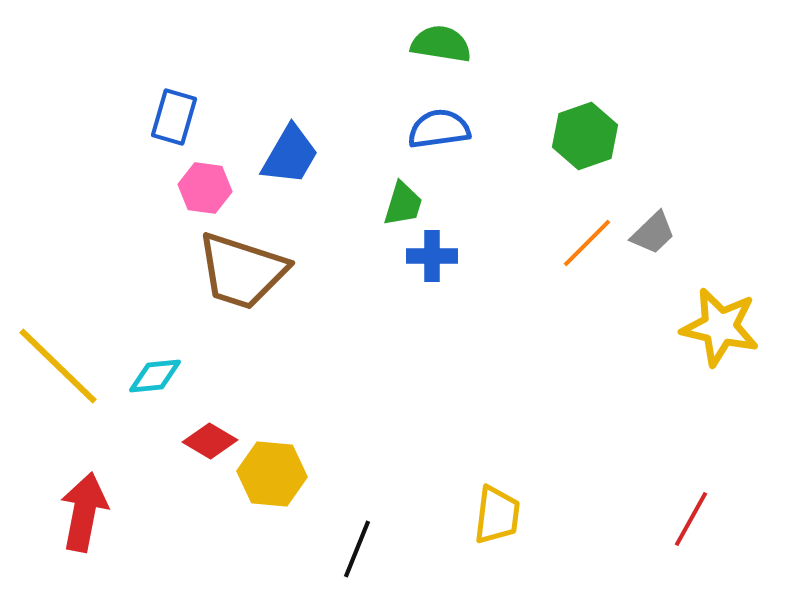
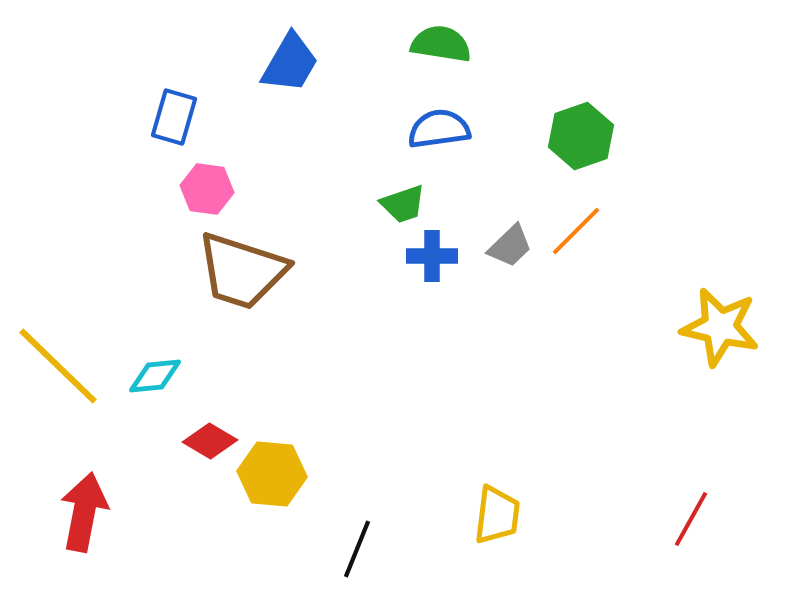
green hexagon: moved 4 px left
blue trapezoid: moved 92 px up
pink hexagon: moved 2 px right, 1 px down
green trapezoid: rotated 54 degrees clockwise
gray trapezoid: moved 143 px left, 13 px down
orange line: moved 11 px left, 12 px up
